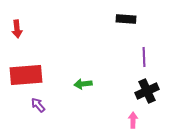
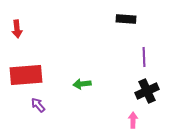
green arrow: moved 1 px left
